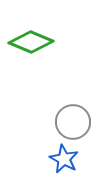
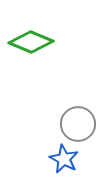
gray circle: moved 5 px right, 2 px down
